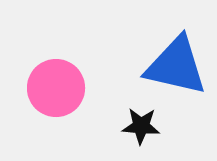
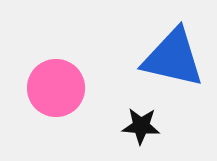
blue triangle: moved 3 px left, 8 px up
